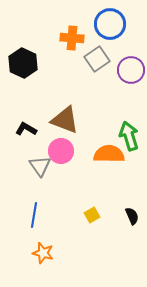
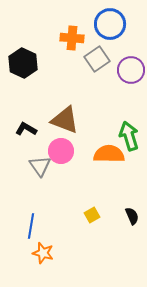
blue line: moved 3 px left, 11 px down
